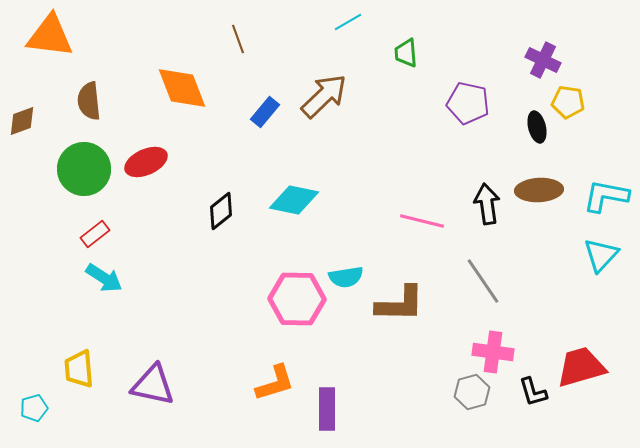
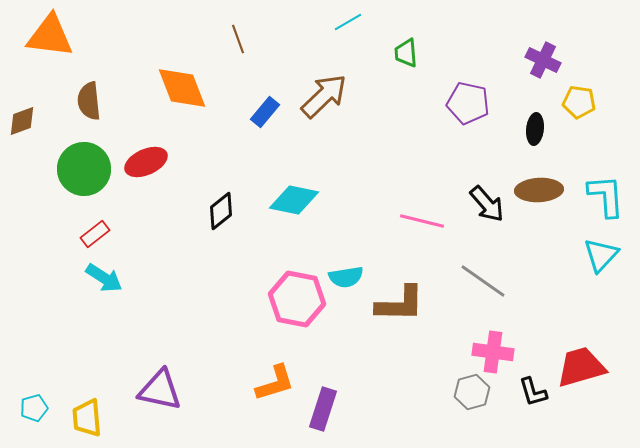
yellow pentagon: moved 11 px right
black ellipse: moved 2 px left, 2 px down; rotated 20 degrees clockwise
cyan L-shape: rotated 75 degrees clockwise
black arrow: rotated 147 degrees clockwise
gray line: rotated 21 degrees counterclockwise
pink hexagon: rotated 10 degrees clockwise
yellow trapezoid: moved 8 px right, 49 px down
purple triangle: moved 7 px right, 5 px down
purple rectangle: moved 4 px left; rotated 18 degrees clockwise
